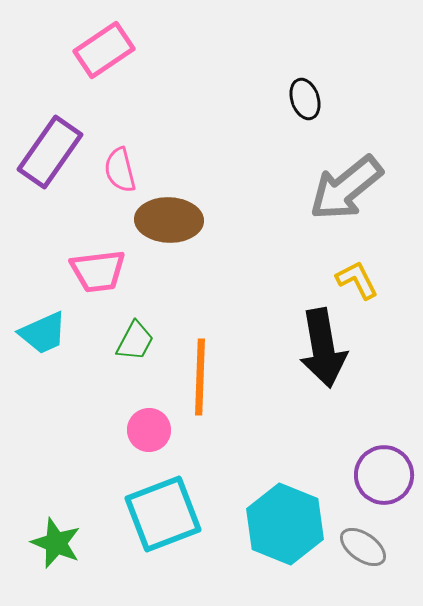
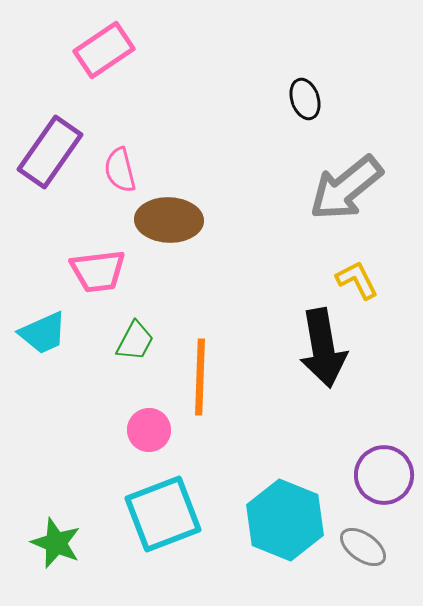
cyan hexagon: moved 4 px up
